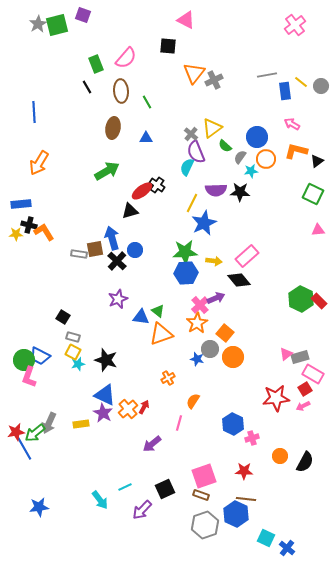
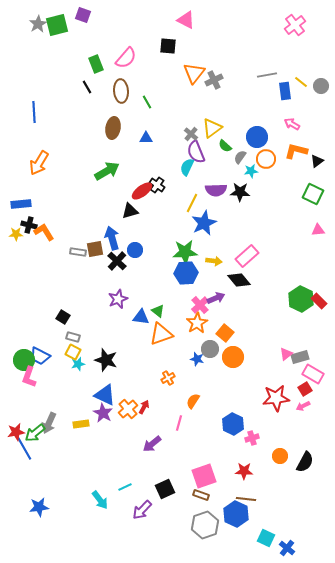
gray rectangle at (79, 254): moved 1 px left, 2 px up
